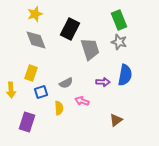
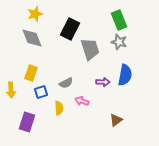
gray diamond: moved 4 px left, 2 px up
